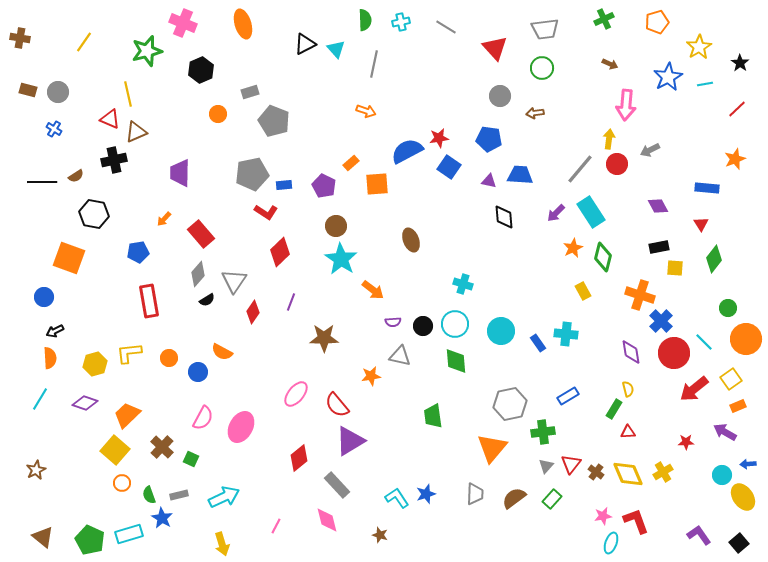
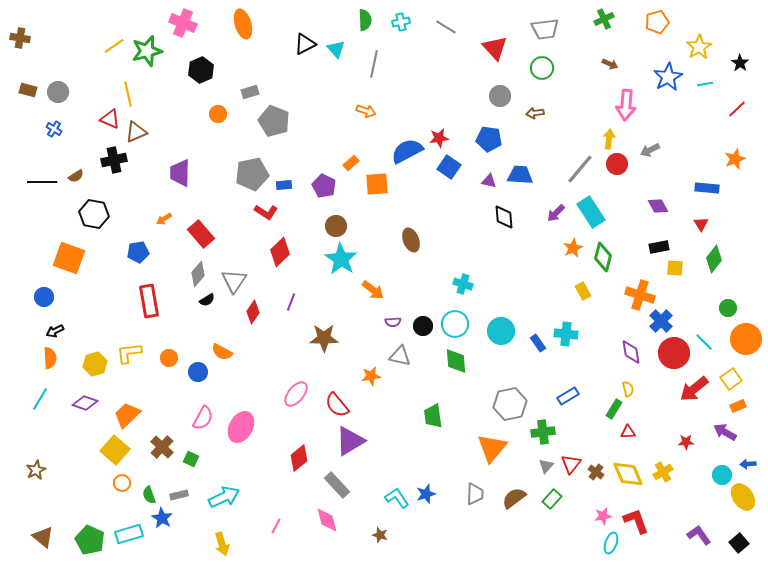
yellow line at (84, 42): moved 30 px right, 4 px down; rotated 20 degrees clockwise
orange arrow at (164, 219): rotated 14 degrees clockwise
